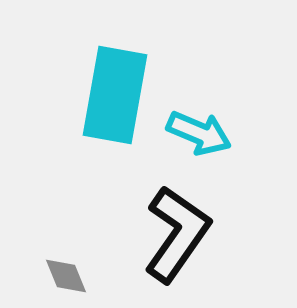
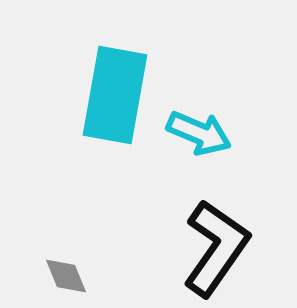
black L-shape: moved 39 px right, 14 px down
